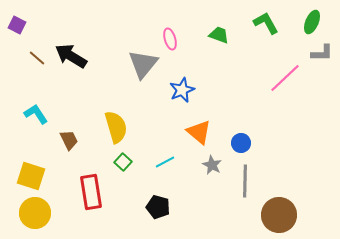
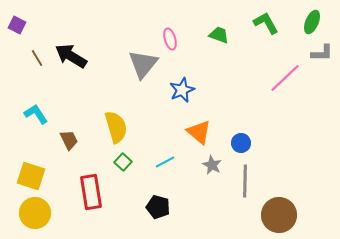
brown line: rotated 18 degrees clockwise
